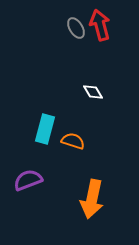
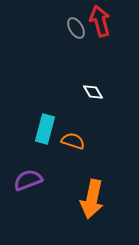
red arrow: moved 4 px up
